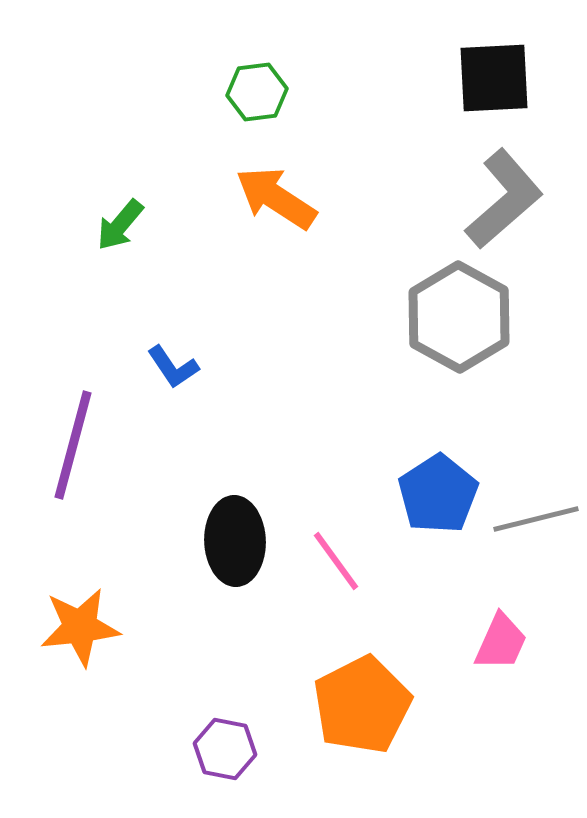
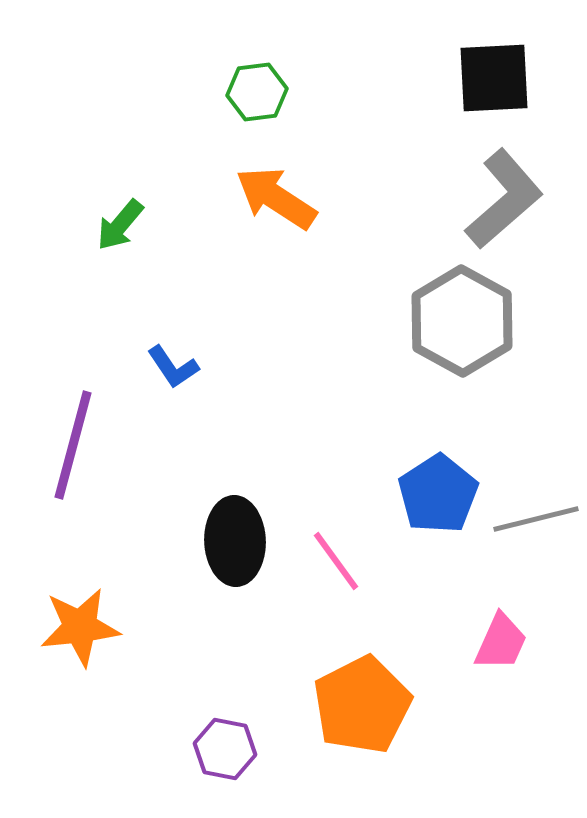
gray hexagon: moved 3 px right, 4 px down
